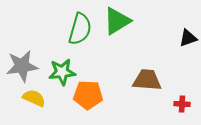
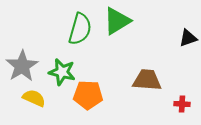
gray star: rotated 24 degrees counterclockwise
green star: rotated 20 degrees clockwise
